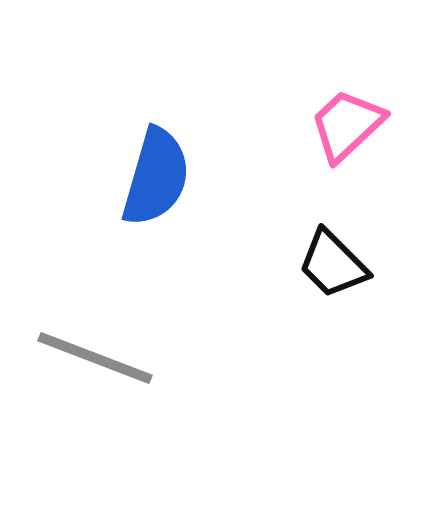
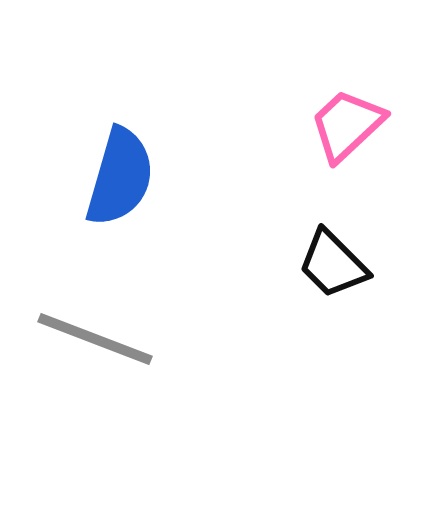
blue semicircle: moved 36 px left
gray line: moved 19 px up
